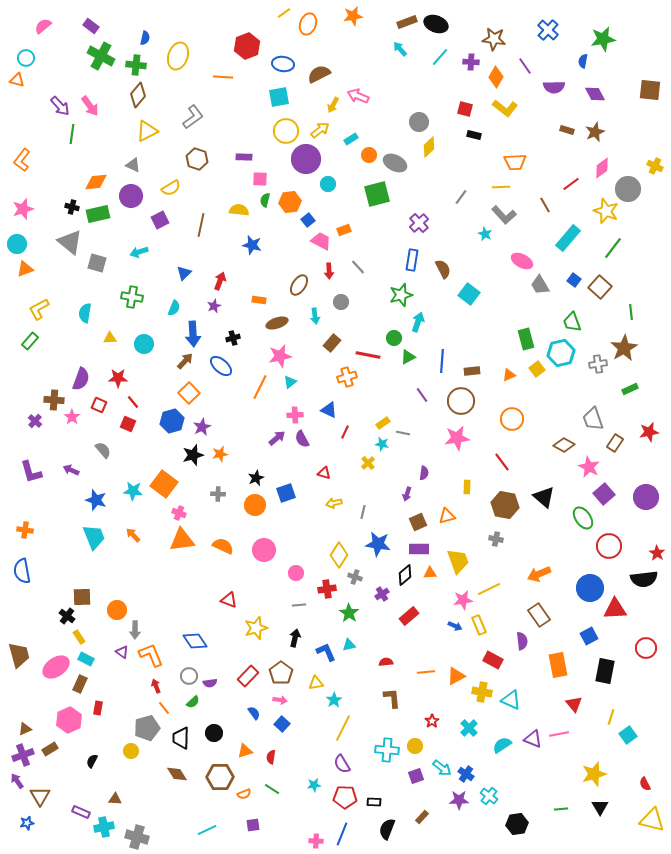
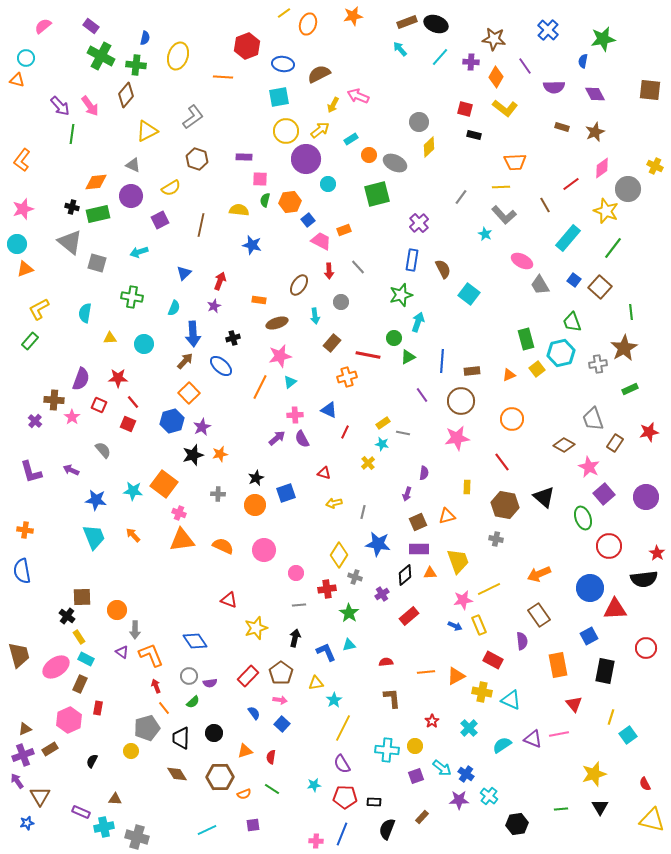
brown diamond at (138, 95): moved 12 px left
brown rectangle at (567, 130): moved 5 px left, 3 px up
blue star at (96, 500): rotated 10 degrees counterclockwise
green ellipse at (583, 518): rotated 15 degrees clockwise
